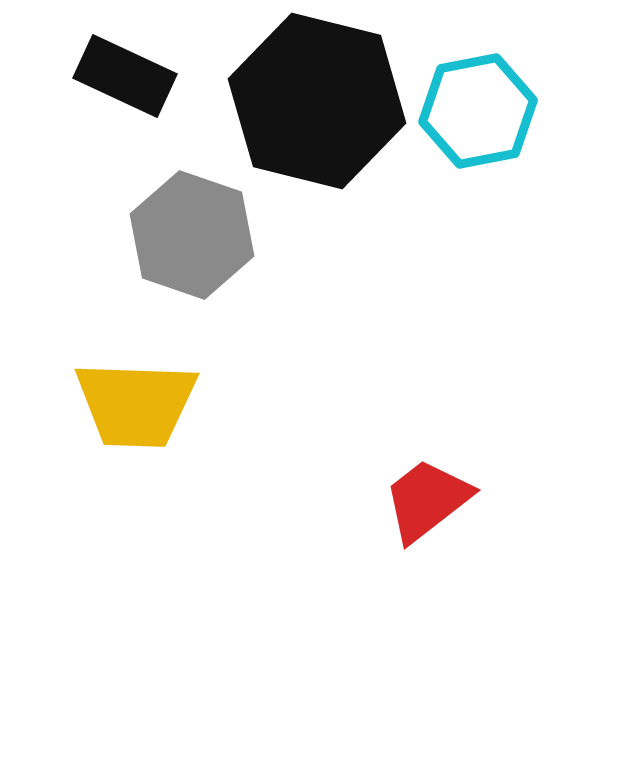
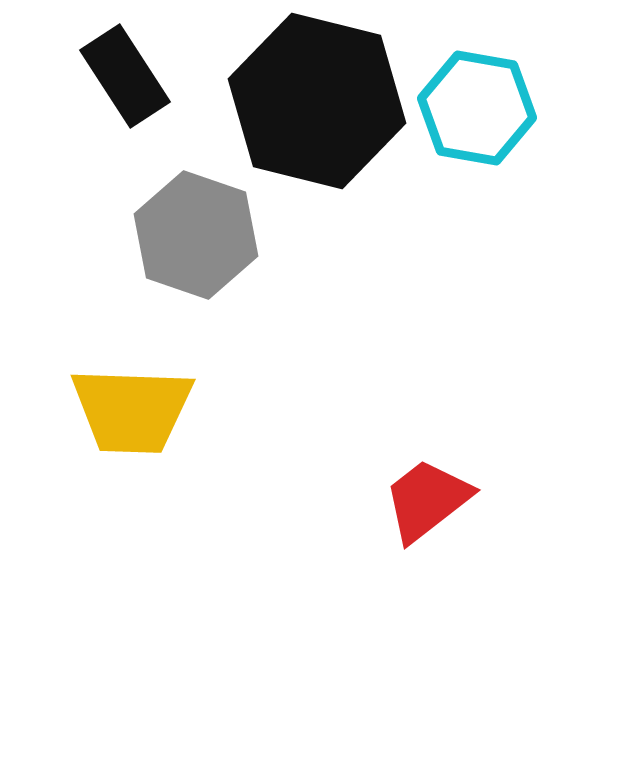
black rectangle: rotated 32 degrees clockwise
cyan hexagon: moved 1 px left, 3 px up; rotated 21 degrees clockwise
gray hexagon: moved 4 px right
yellow trapezoid: moved 4 px left, 6 px down
